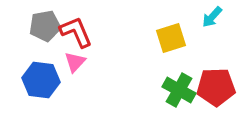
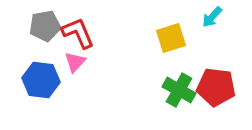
red L-shape: moved 2 px right, 1 px down
red pentagon: rotated 9 degrees clockwise
